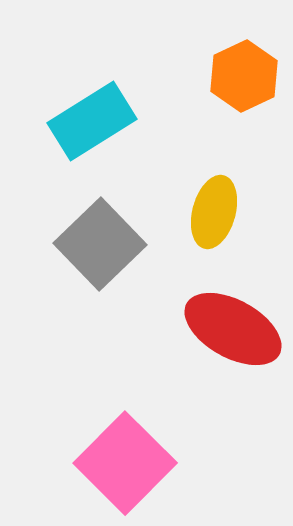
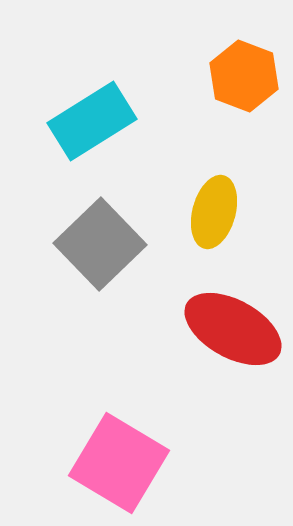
orange hexagon: rotated 14 degrees counterclockwise
pink square: moved 6 px left; rotated 14 degrees counterclockwise
